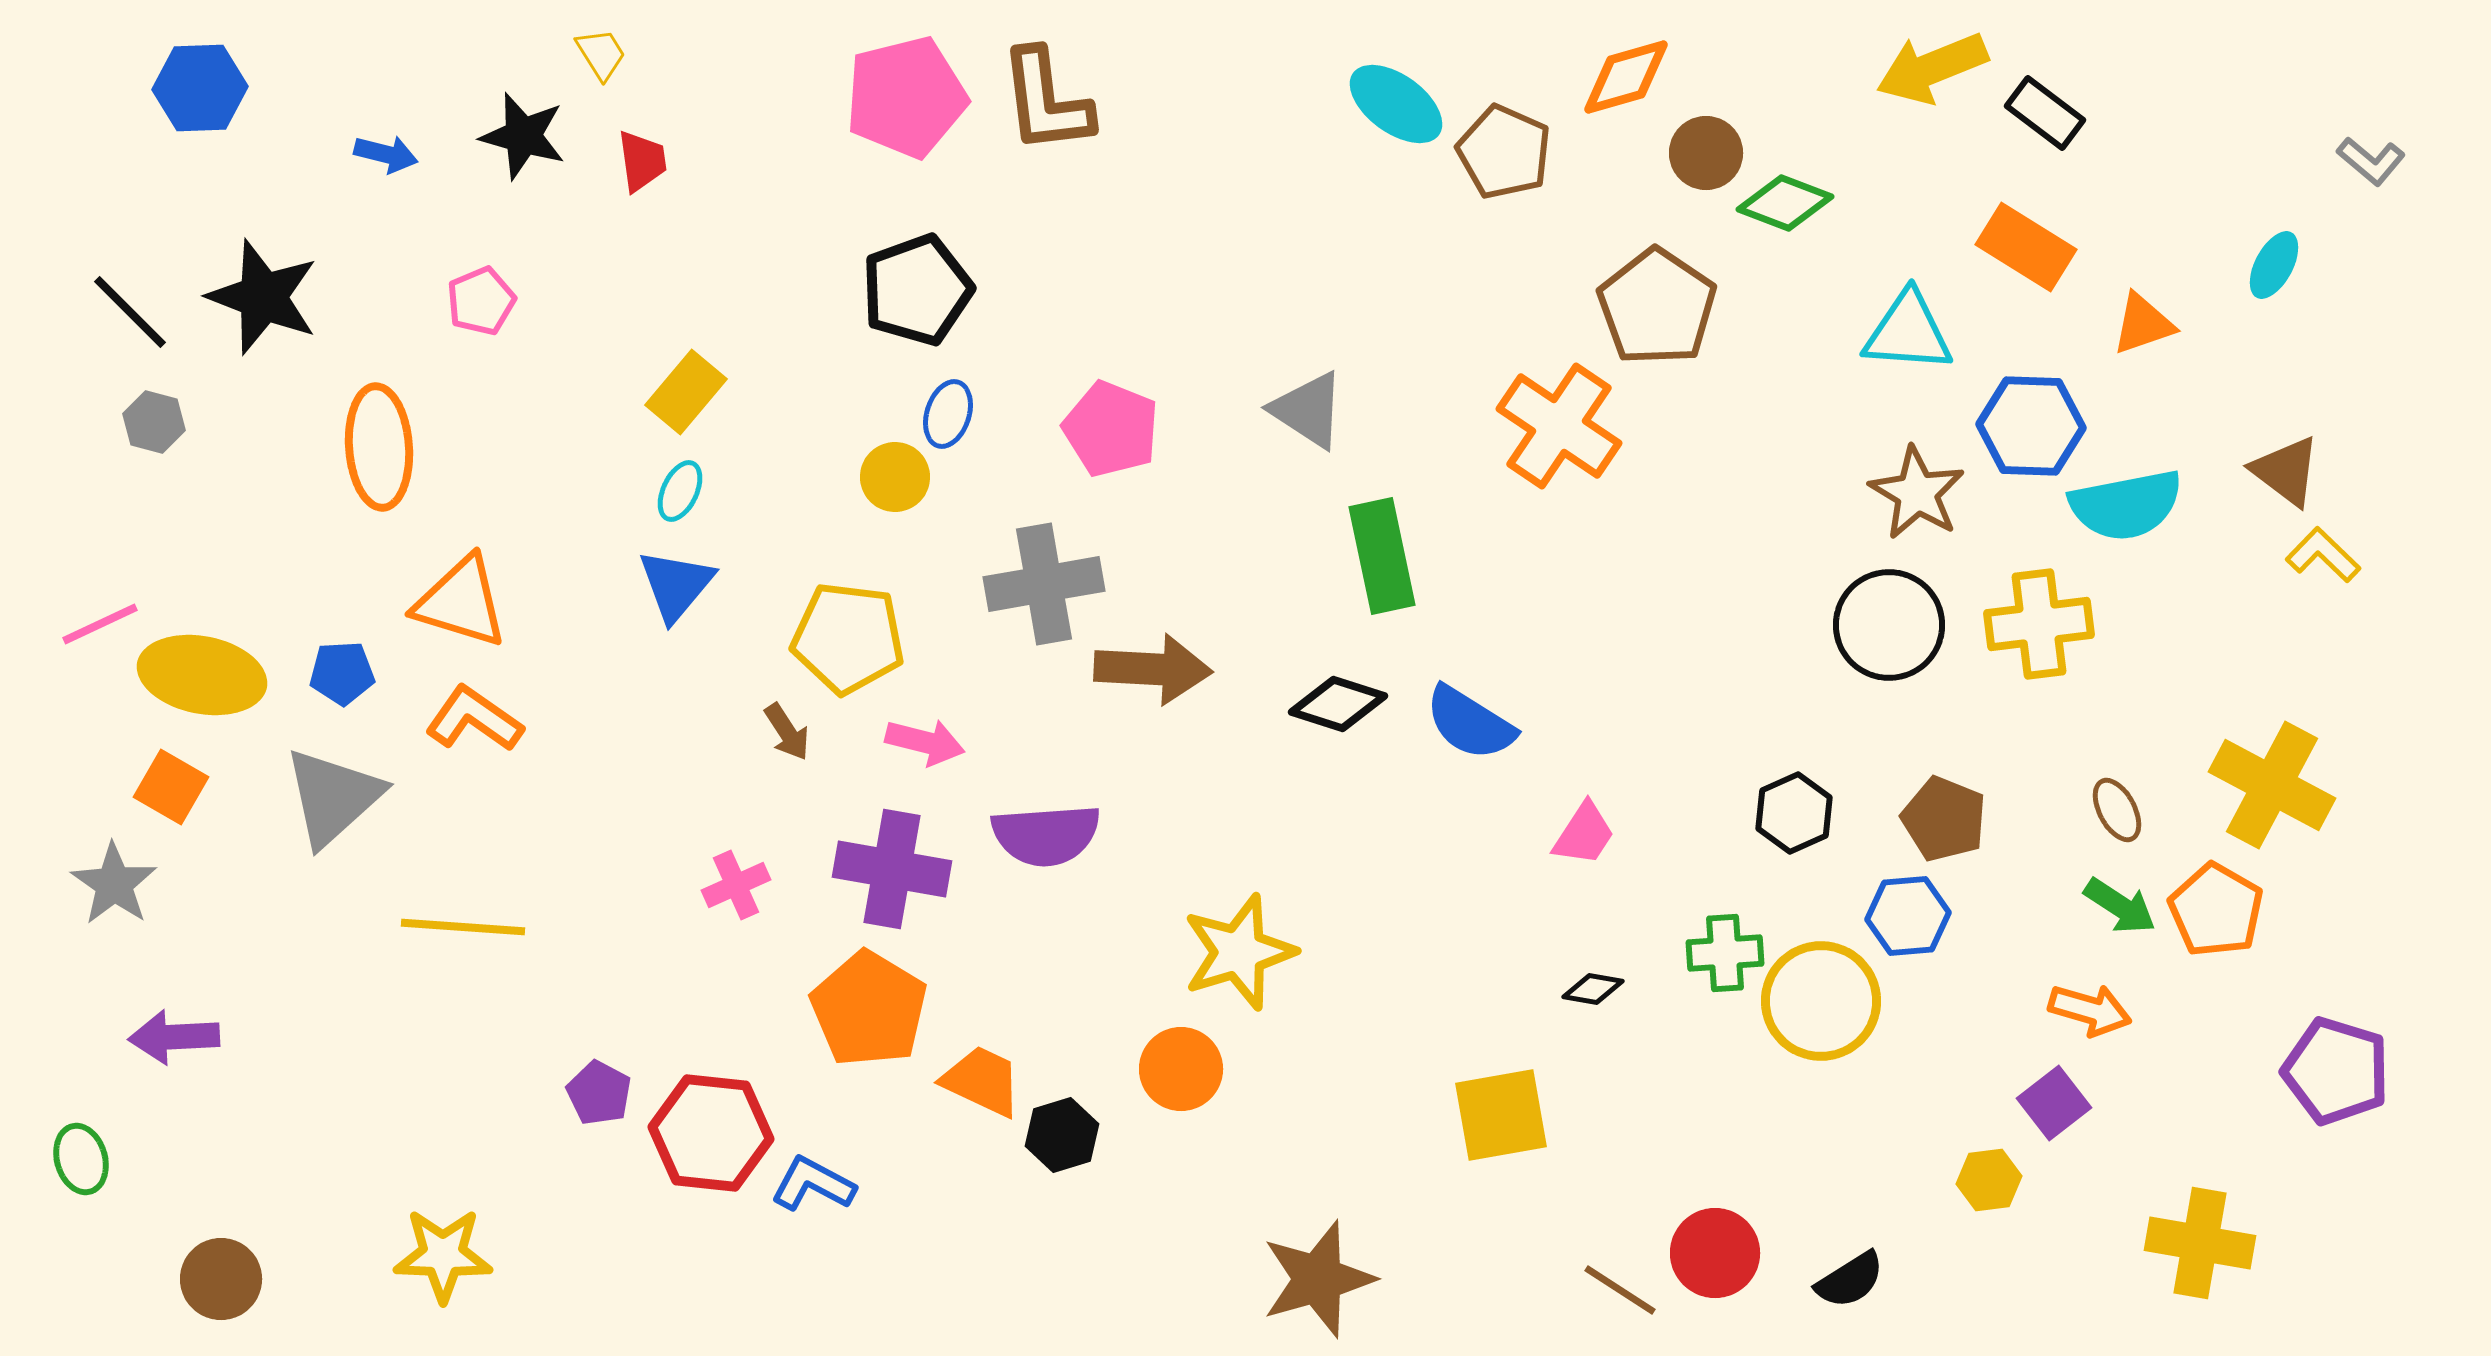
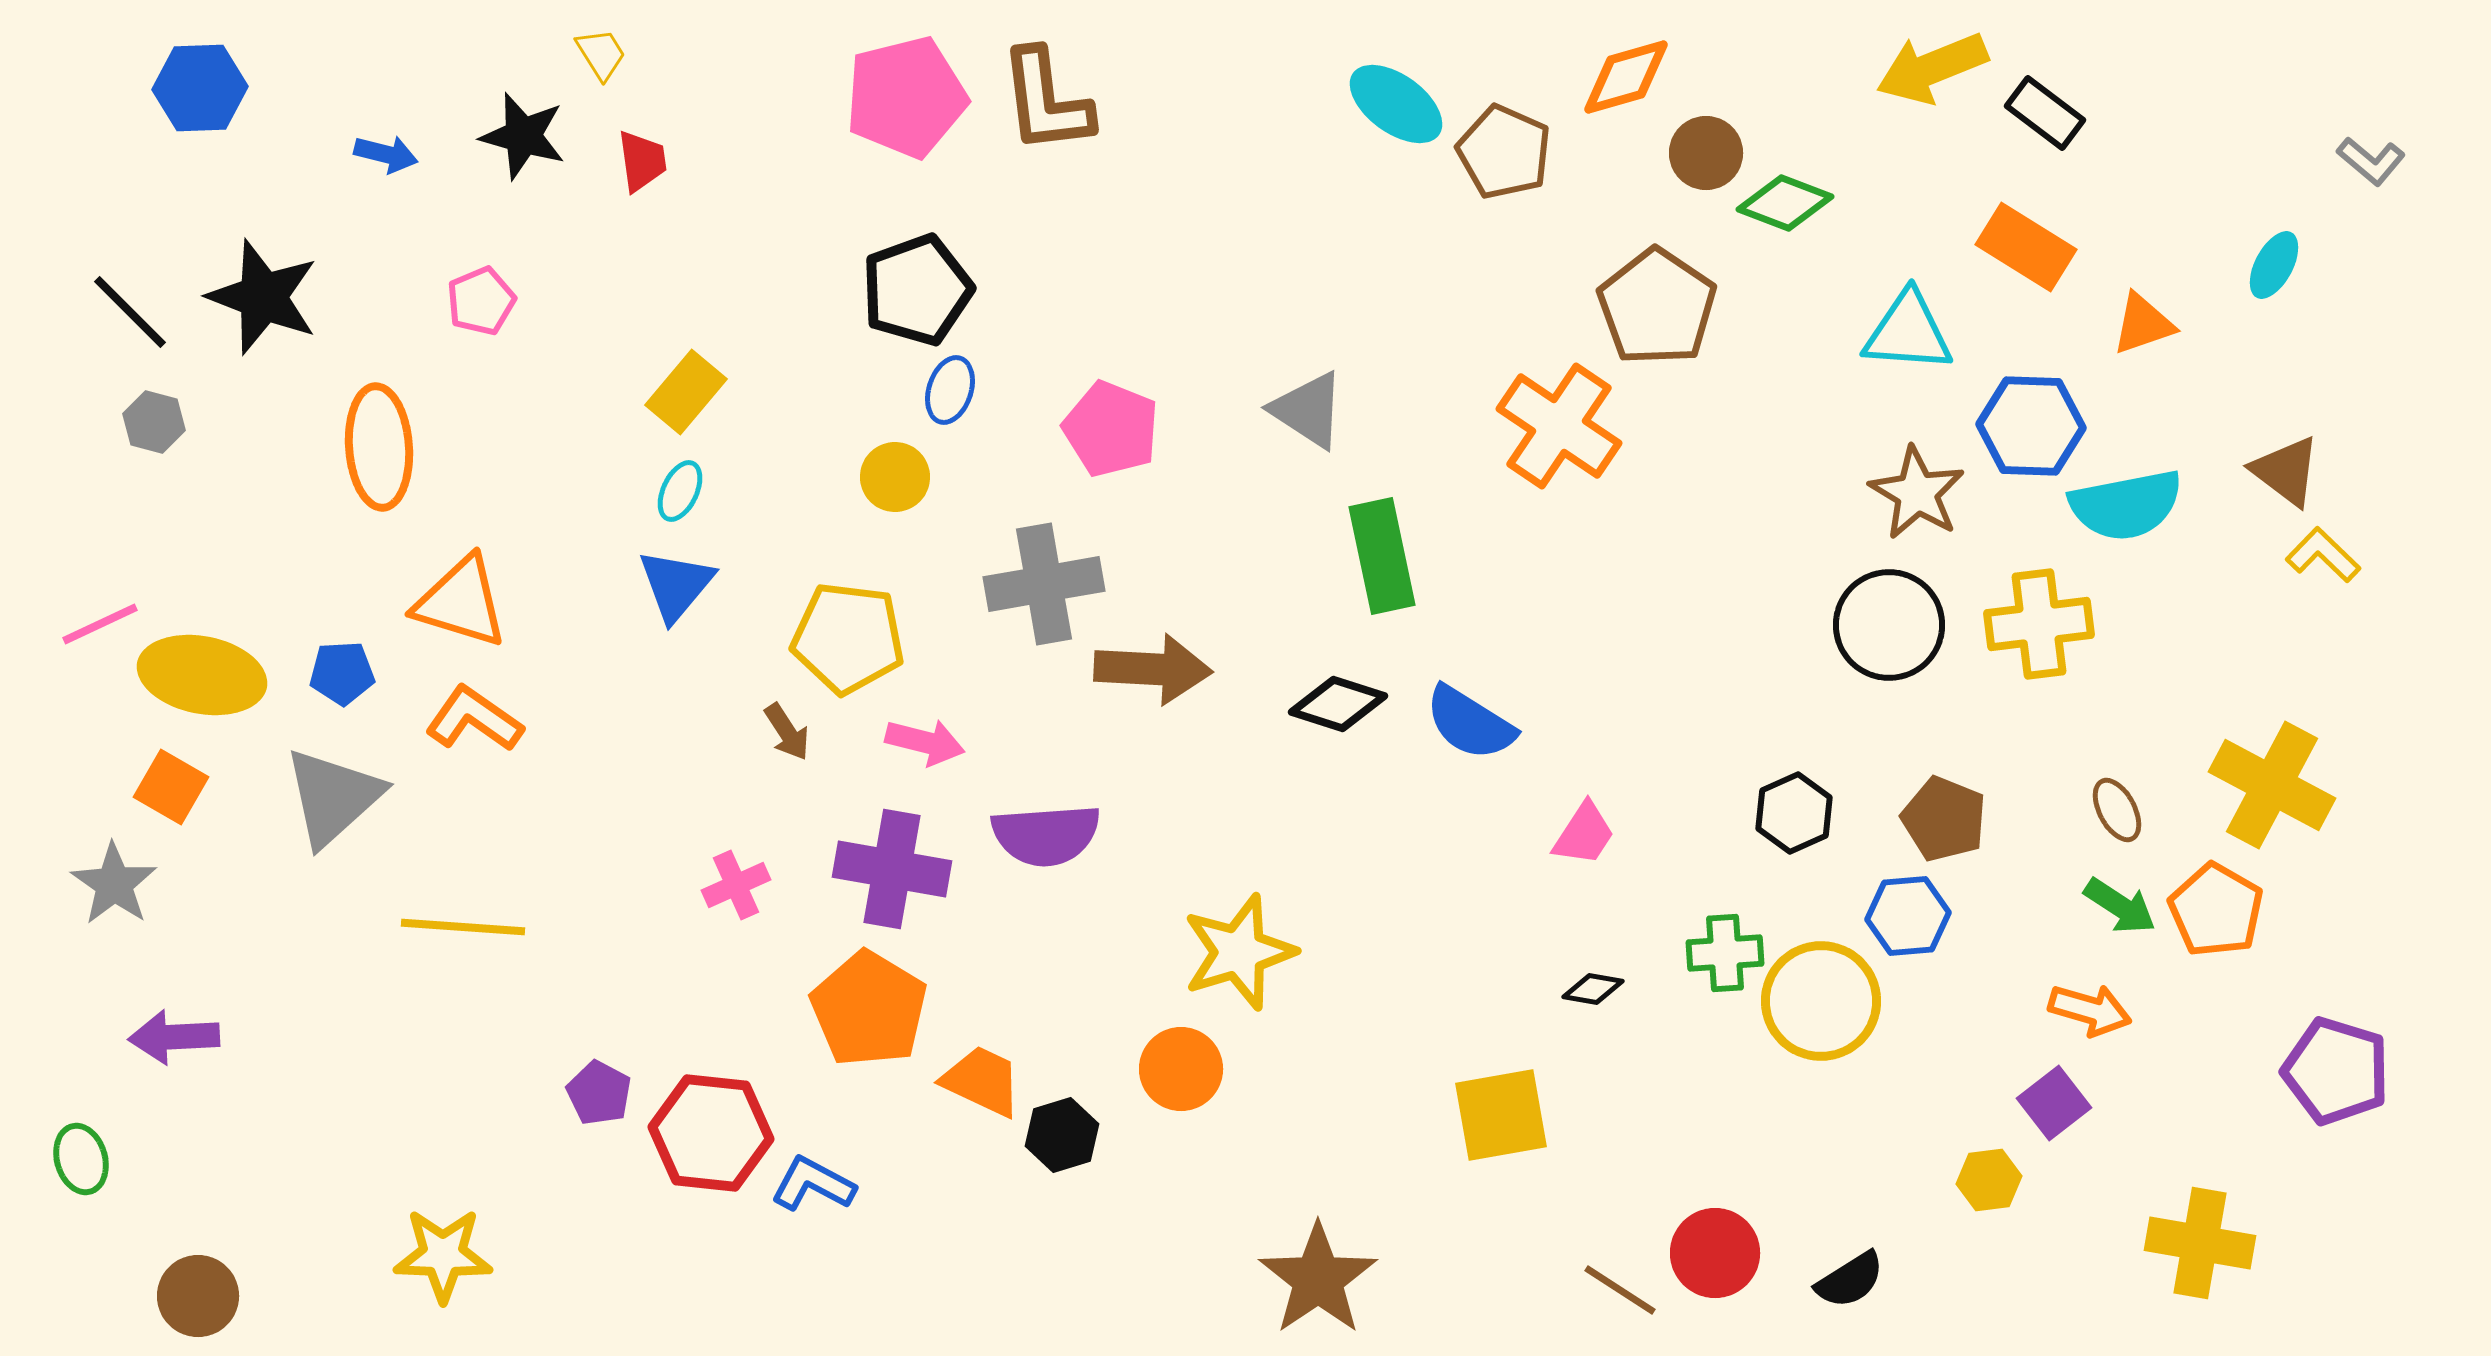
blue ellipse at (948, 414): moved 2 px right, 24 px up
brown circle at (221, 1279): moved 23 px left, 17 px down
brown star at (1318, 1279): rotated 18 degrees counterclockwise
